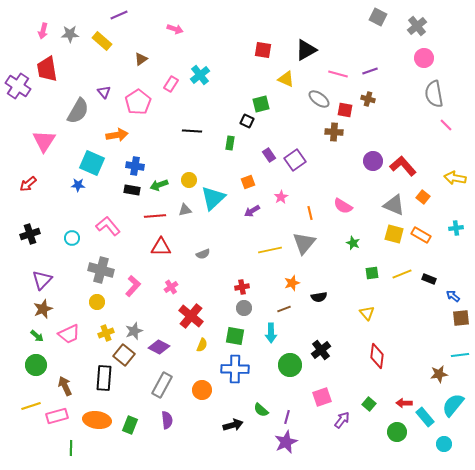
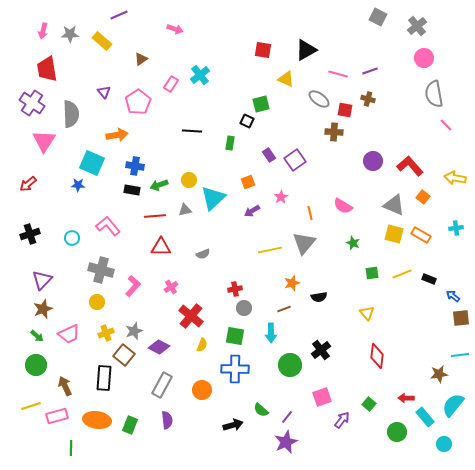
purple cross at (18, 86): moved 14 px right, 17 px down
gray semicircle at (78, 111): moved 7 px left, 3 px down; rotated 32 degrees counterclockwise
red L-shape at (403, 166): moved 7 px right
red cross at (242, 287): moved 7 px left, 2 px down
red arrow at (404, 403): moved 2 px right, 5 px up
purple line at (287, 417): rotated 24 degrees clockwise
